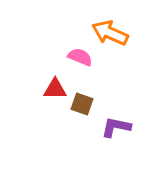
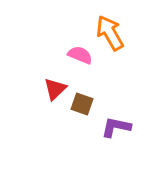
orange arrow: rotated 36 degrees clockwise
pink semicircle: moved 2 px up
red triangle: rotated 45 degrees counterclockwise
